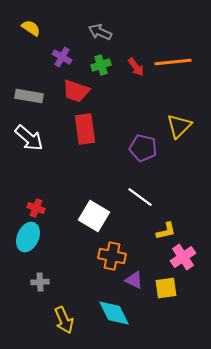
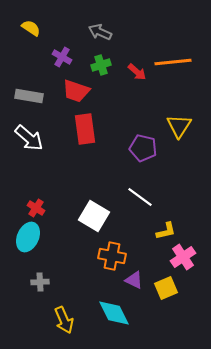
red arrow: moved 1 px right, 5 px down; rotated 12 degrees counterclockwise
yellow triangle: rotated 12 degrees counterclockwise
red cross: rotated 12 degrees clockwise
yellow square: rotated 15 degrees counterclockwise
